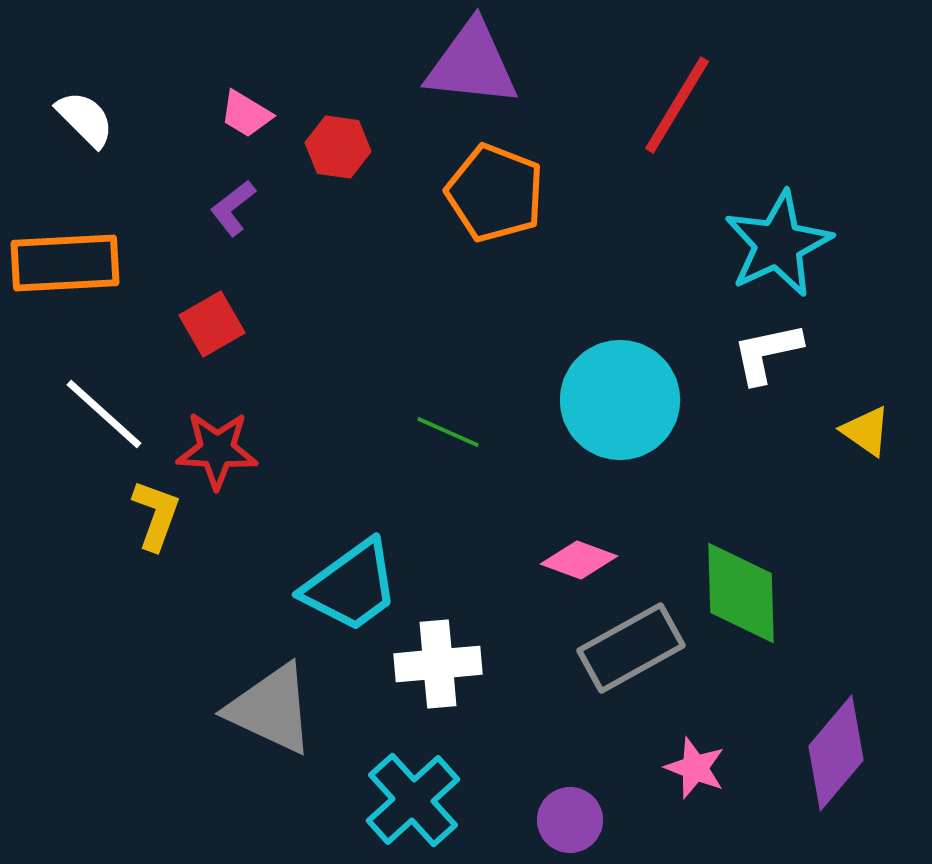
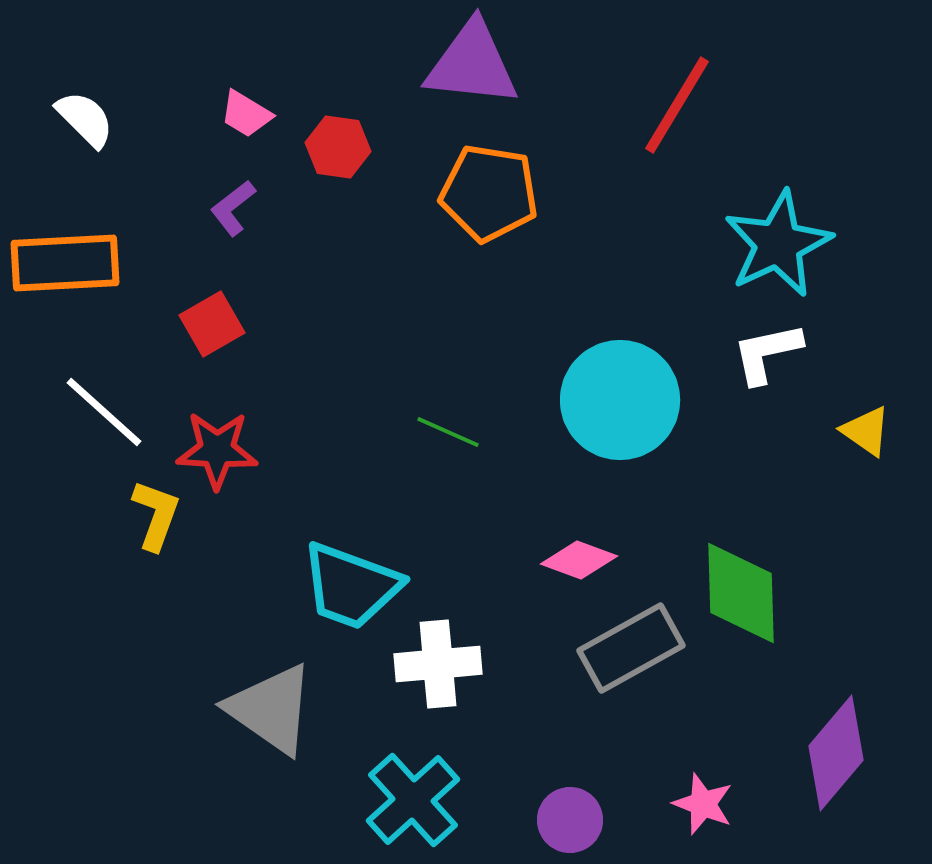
orange pentagon: moved 6 px left; rotated 12 degrees counterclockwise
white line: moved 2 px up
cyan trapezoid: rotated 56 degrees clockwise
gray triangle: rotated 10 degrees clockwise
pink star: moved 8 px right, 36 px down
